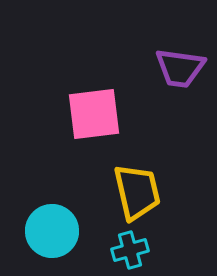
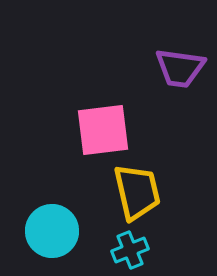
pink square: moved 9 px right, 16 px down
cyan cross: rotated 6 degrees counterclockwise
